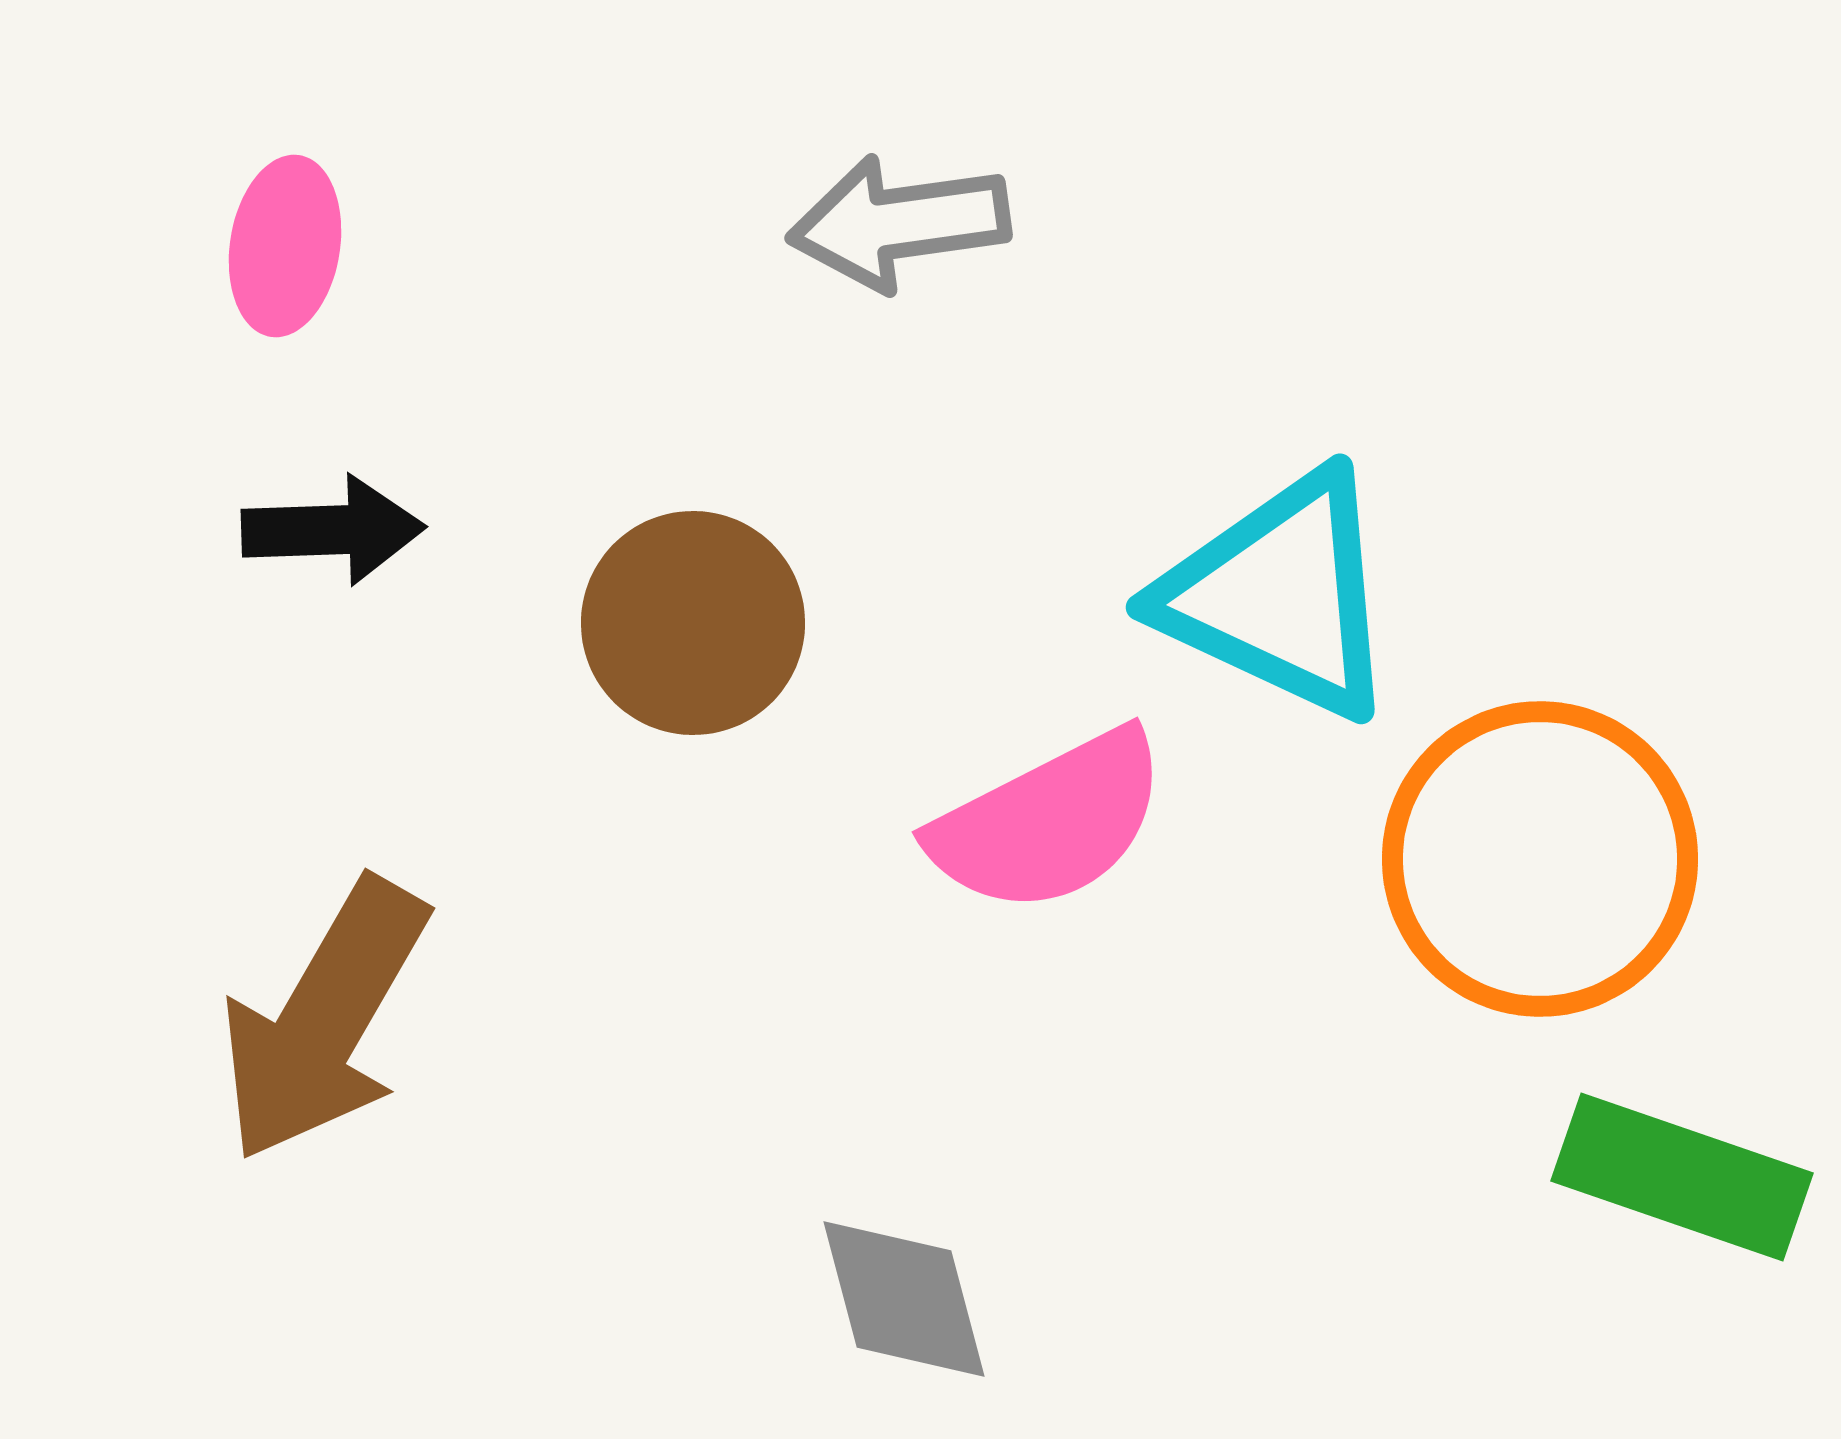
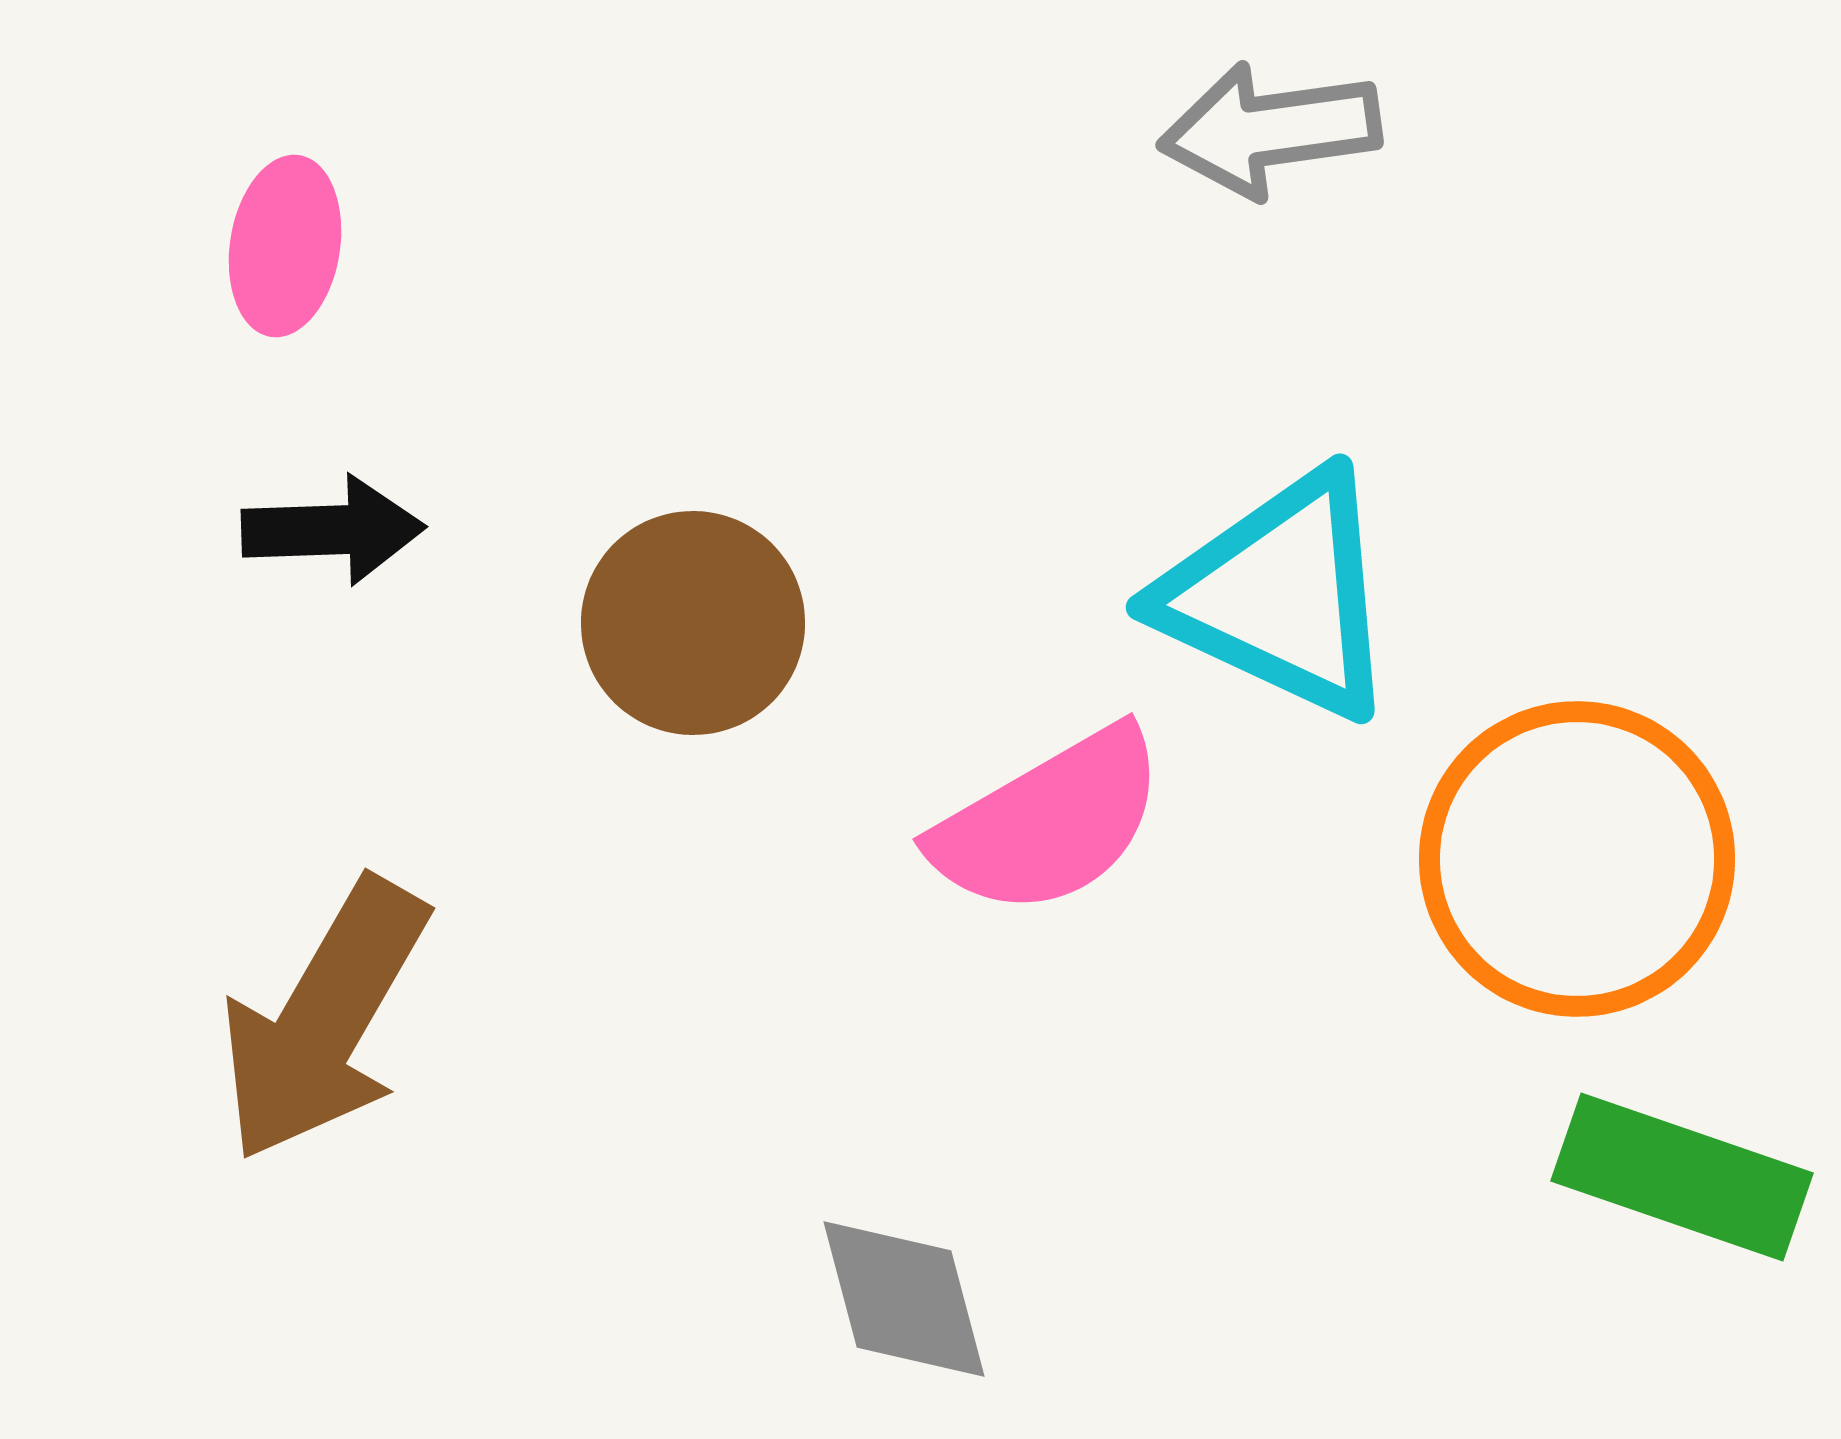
gray arrow: moved 371 px right, 93 px up
pink semicircle: rotated 3 degrees counterclockwise
orange circle: moved 37 px right
